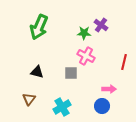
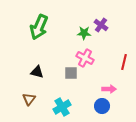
pink cross: moved 1 px left, 2 px down
